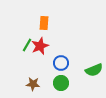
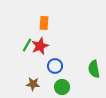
blue circle: moved 6 px left, 3 px down
green semicircle: moved 1 px up; rotated 102 degrees clockwise
green circle: moved 1 px right, 4 px down
